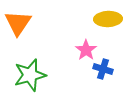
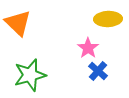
orange triangle: rotated 20 degrees counterclockwise
pink star: moved 2 px right, 2 px up
blue cross: moved 5 px left, 2 px down; rotated 24 degrees clockwise
